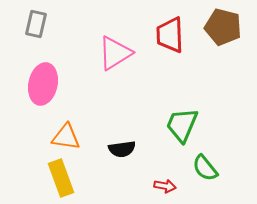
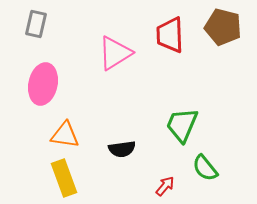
orange triangle: moved 1 px left, 2 px up
yellow rectangle: moved 3 px right
red arrow: rotated 60 degrees counterclockwise
